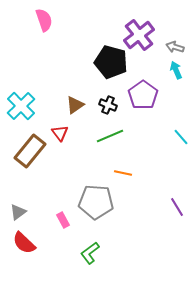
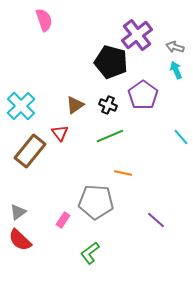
purple cross: moved 2 px left
purple line: moved 21 px left, 13 px down; rotated 18 degrees counterclockwise
pink rectangle: rotated 63 degrees clockwise
red semicircle: moved 4 px left, 3 px up
